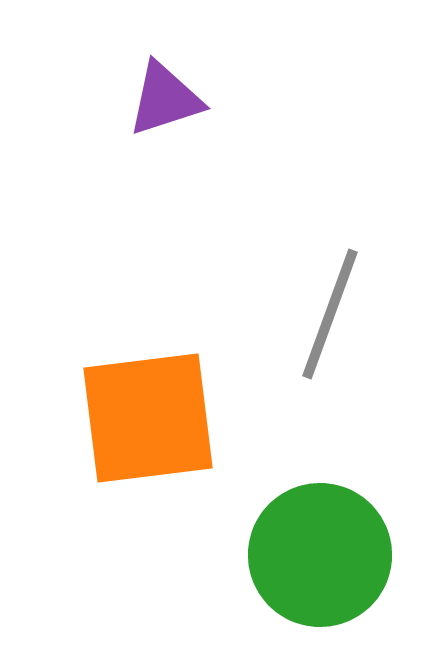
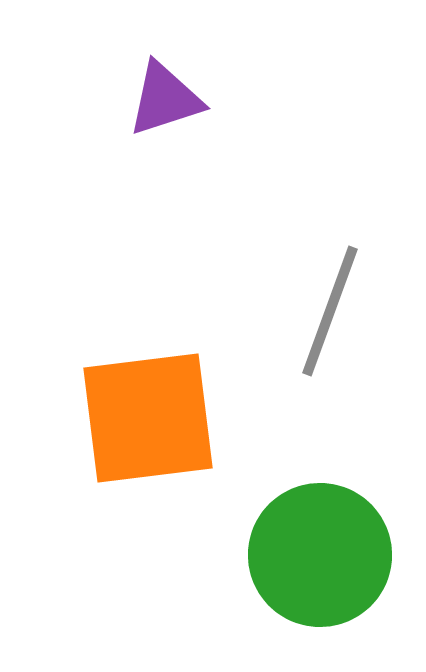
gray line: moved 3 px up
